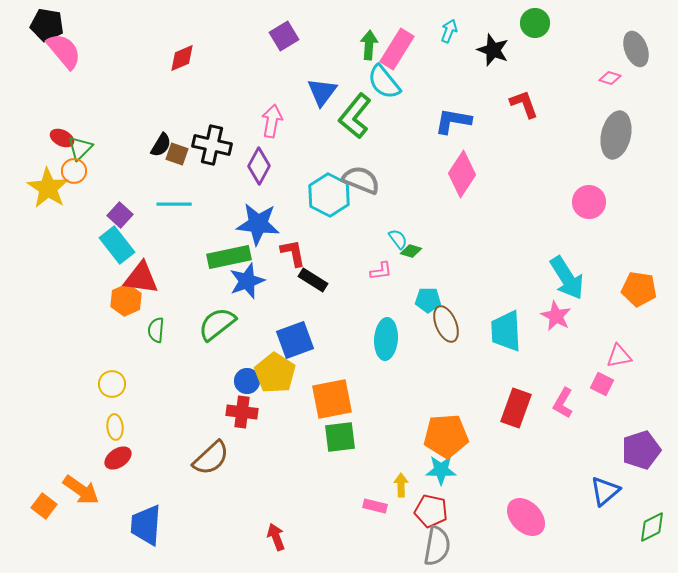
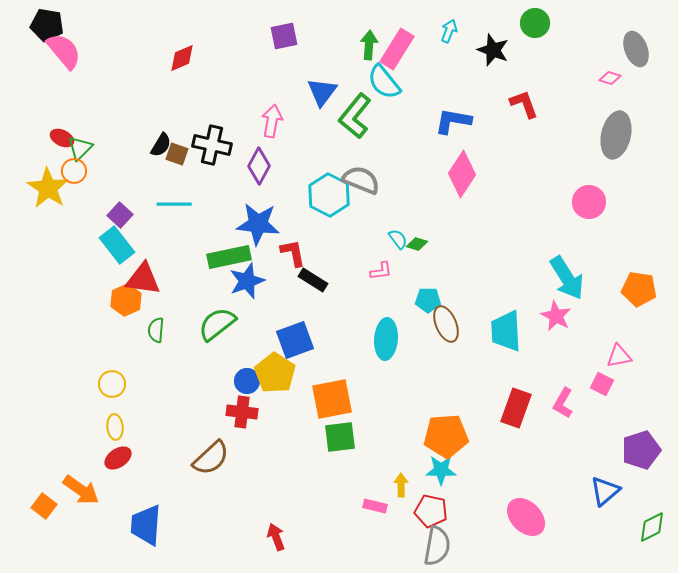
purple square at (284, 36): rotated 20 degrees clockwise
green diamond at (411, 251): moved 6 px right, 7 px up
red triangle at (141, 278): moved 2 px right, 1 px down
